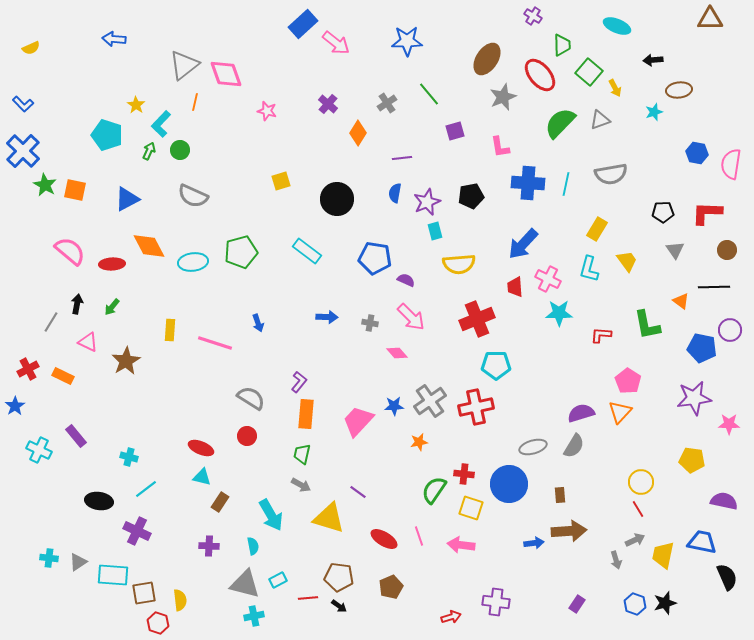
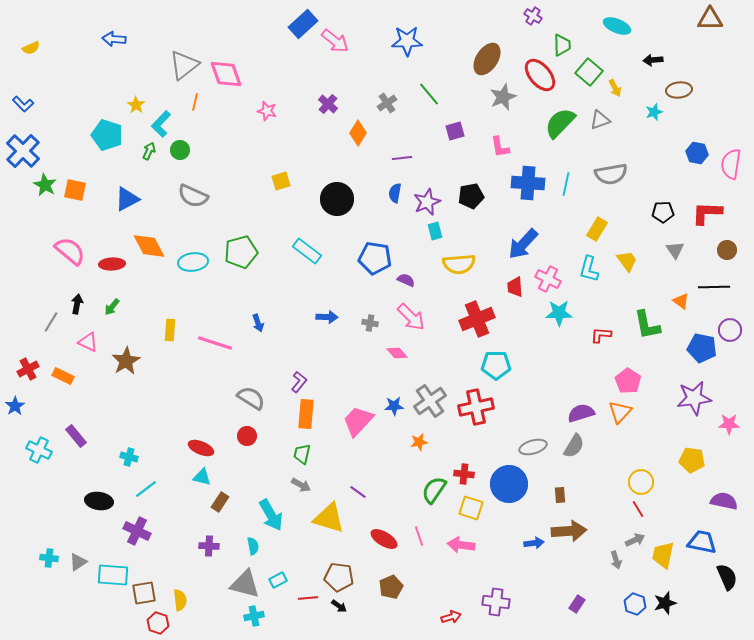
pink arrow at (336, 43): moved 1 px left, 2 px up
